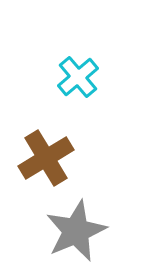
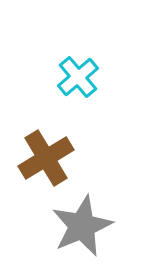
gray star: moved 6 px right, 5 px up
